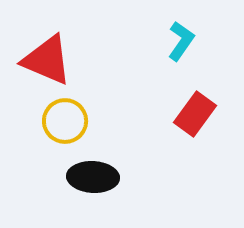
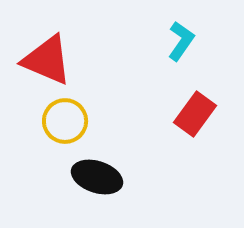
black ellipse: moved 4 px right; rotated 15 degrees clockwise
